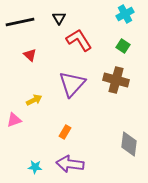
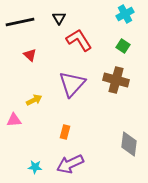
pink triangle: rotated 14 degrees clockwise
orange rectangle: rotated 16 degrees counterclockwise
purple arrow: rotated 32 degrees counterclockwise
